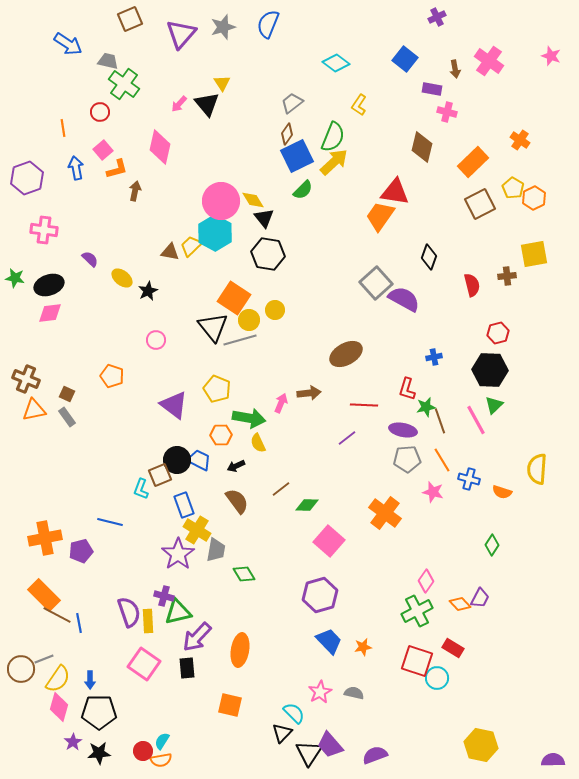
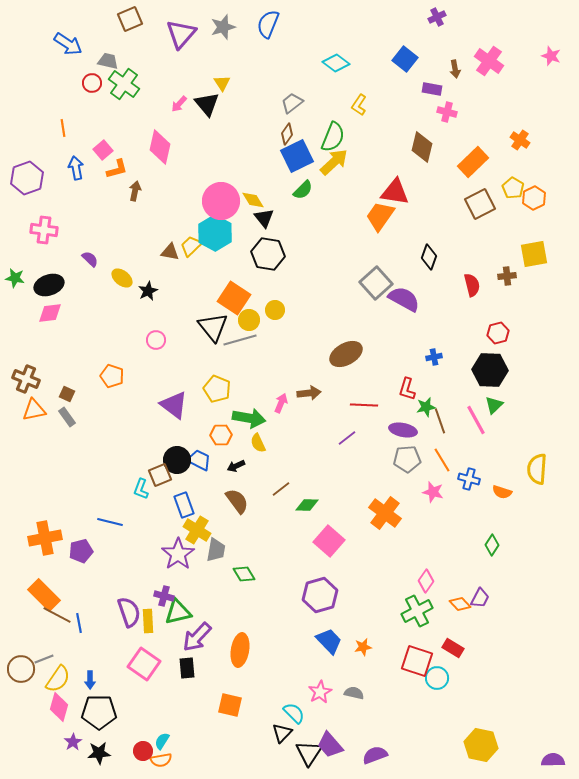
red circle at (100, 112): moved 8 px left, 29 px up
